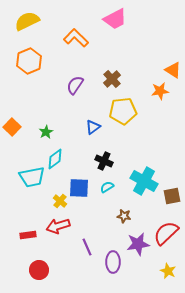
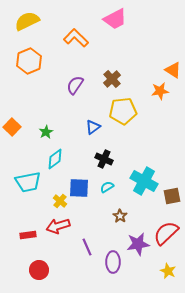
black cross: moved 2 px up
cyan trapezoid: moved 4 px left, 5 px down
brown star: moved 4 px left; rotated 24 degrees clockwise
